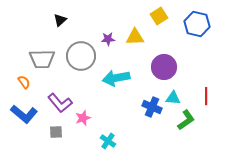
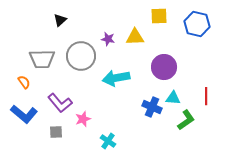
yellow square: rotated 30 degrees clockwise
purple star: rotated 16 degrees clockwise
pink star: moved 1 px down
